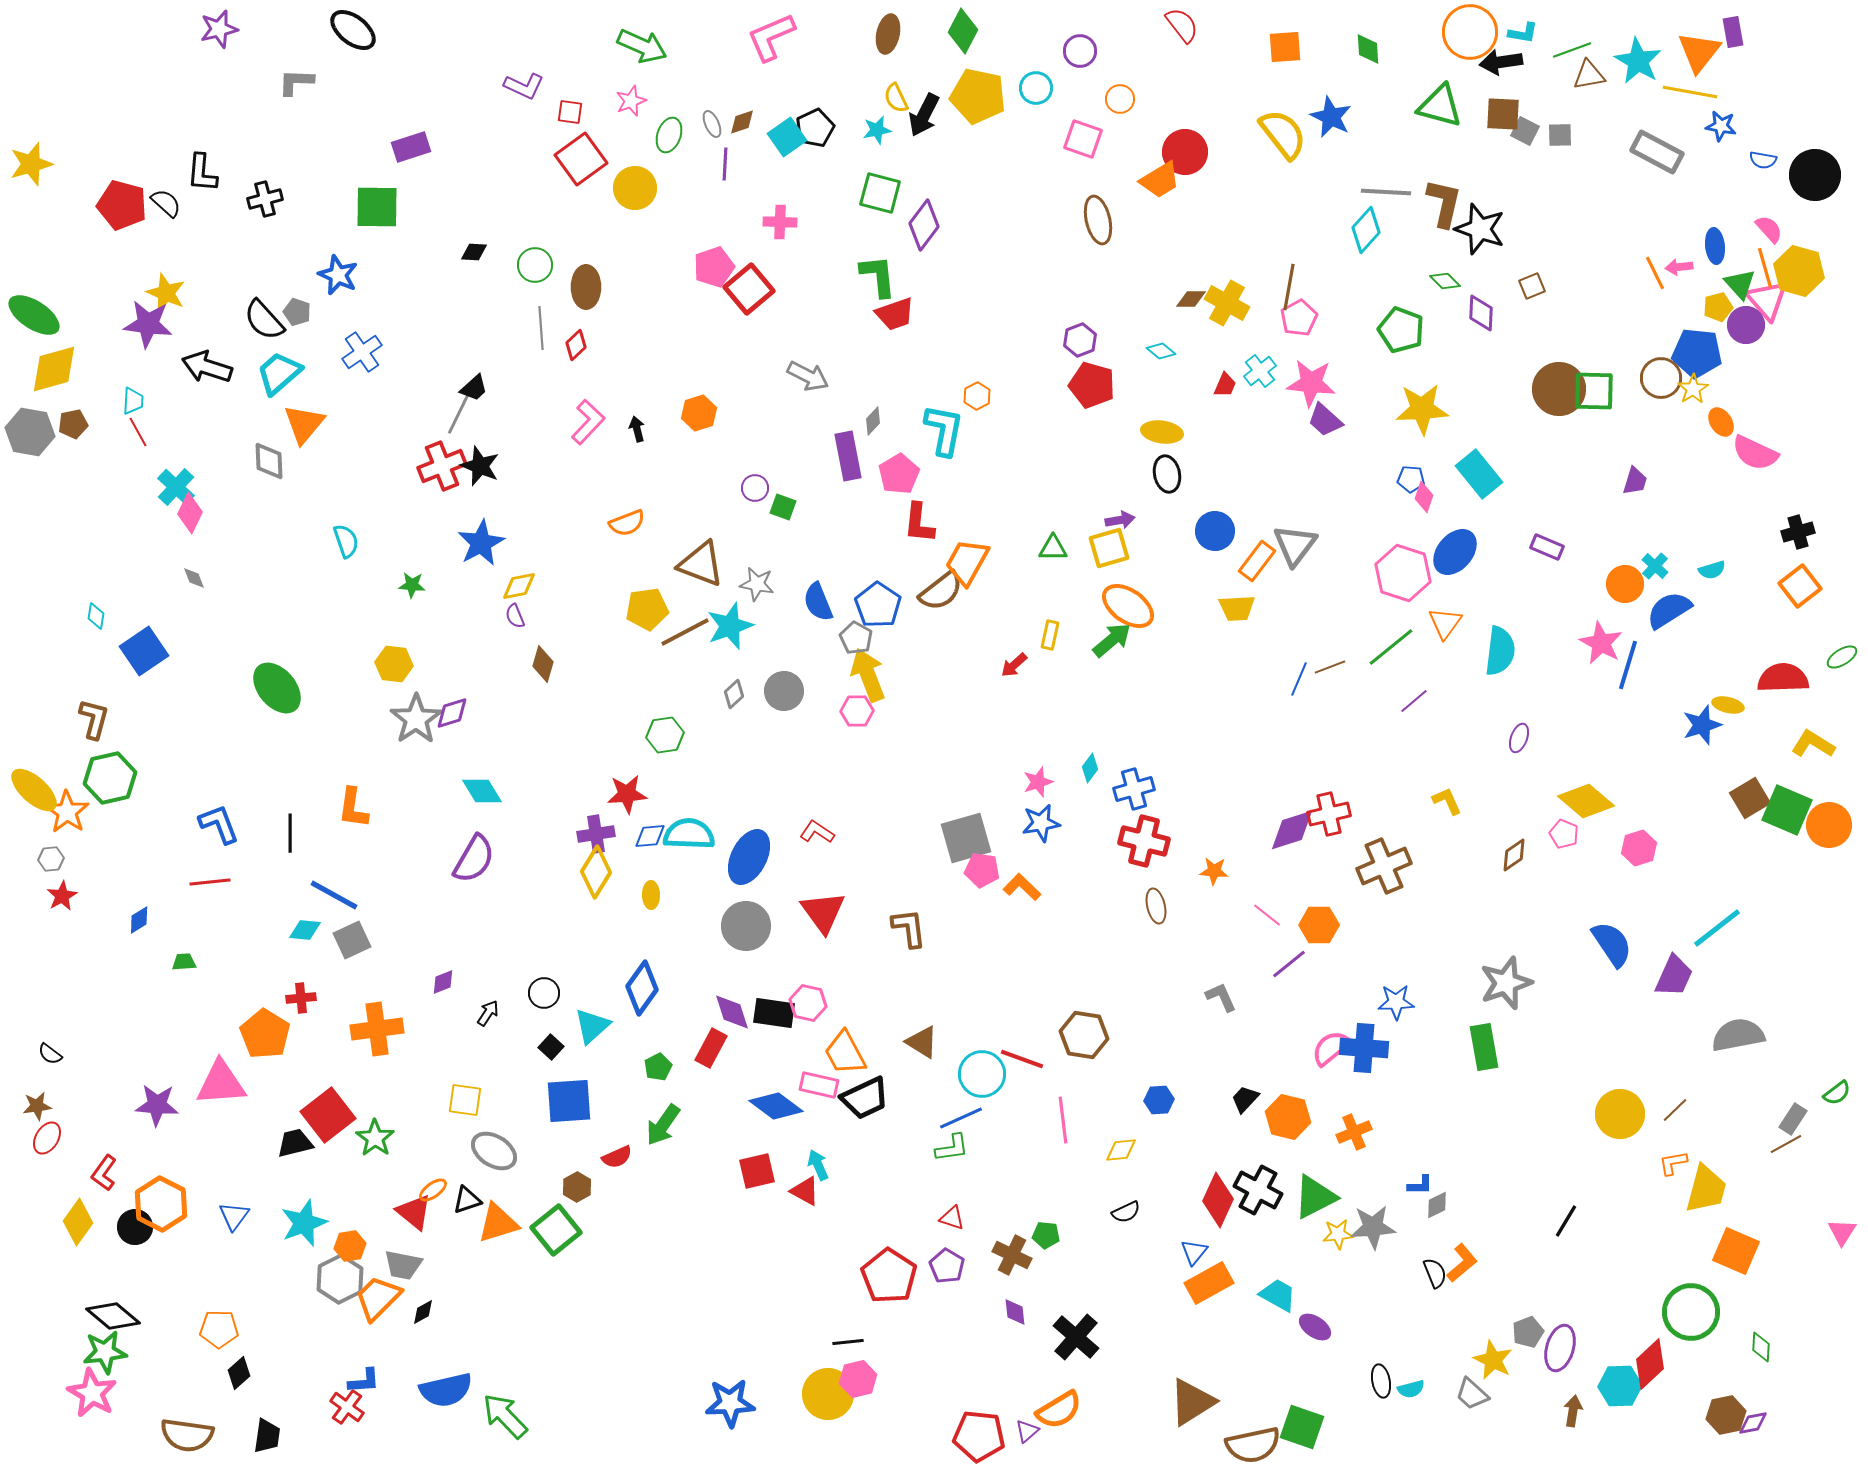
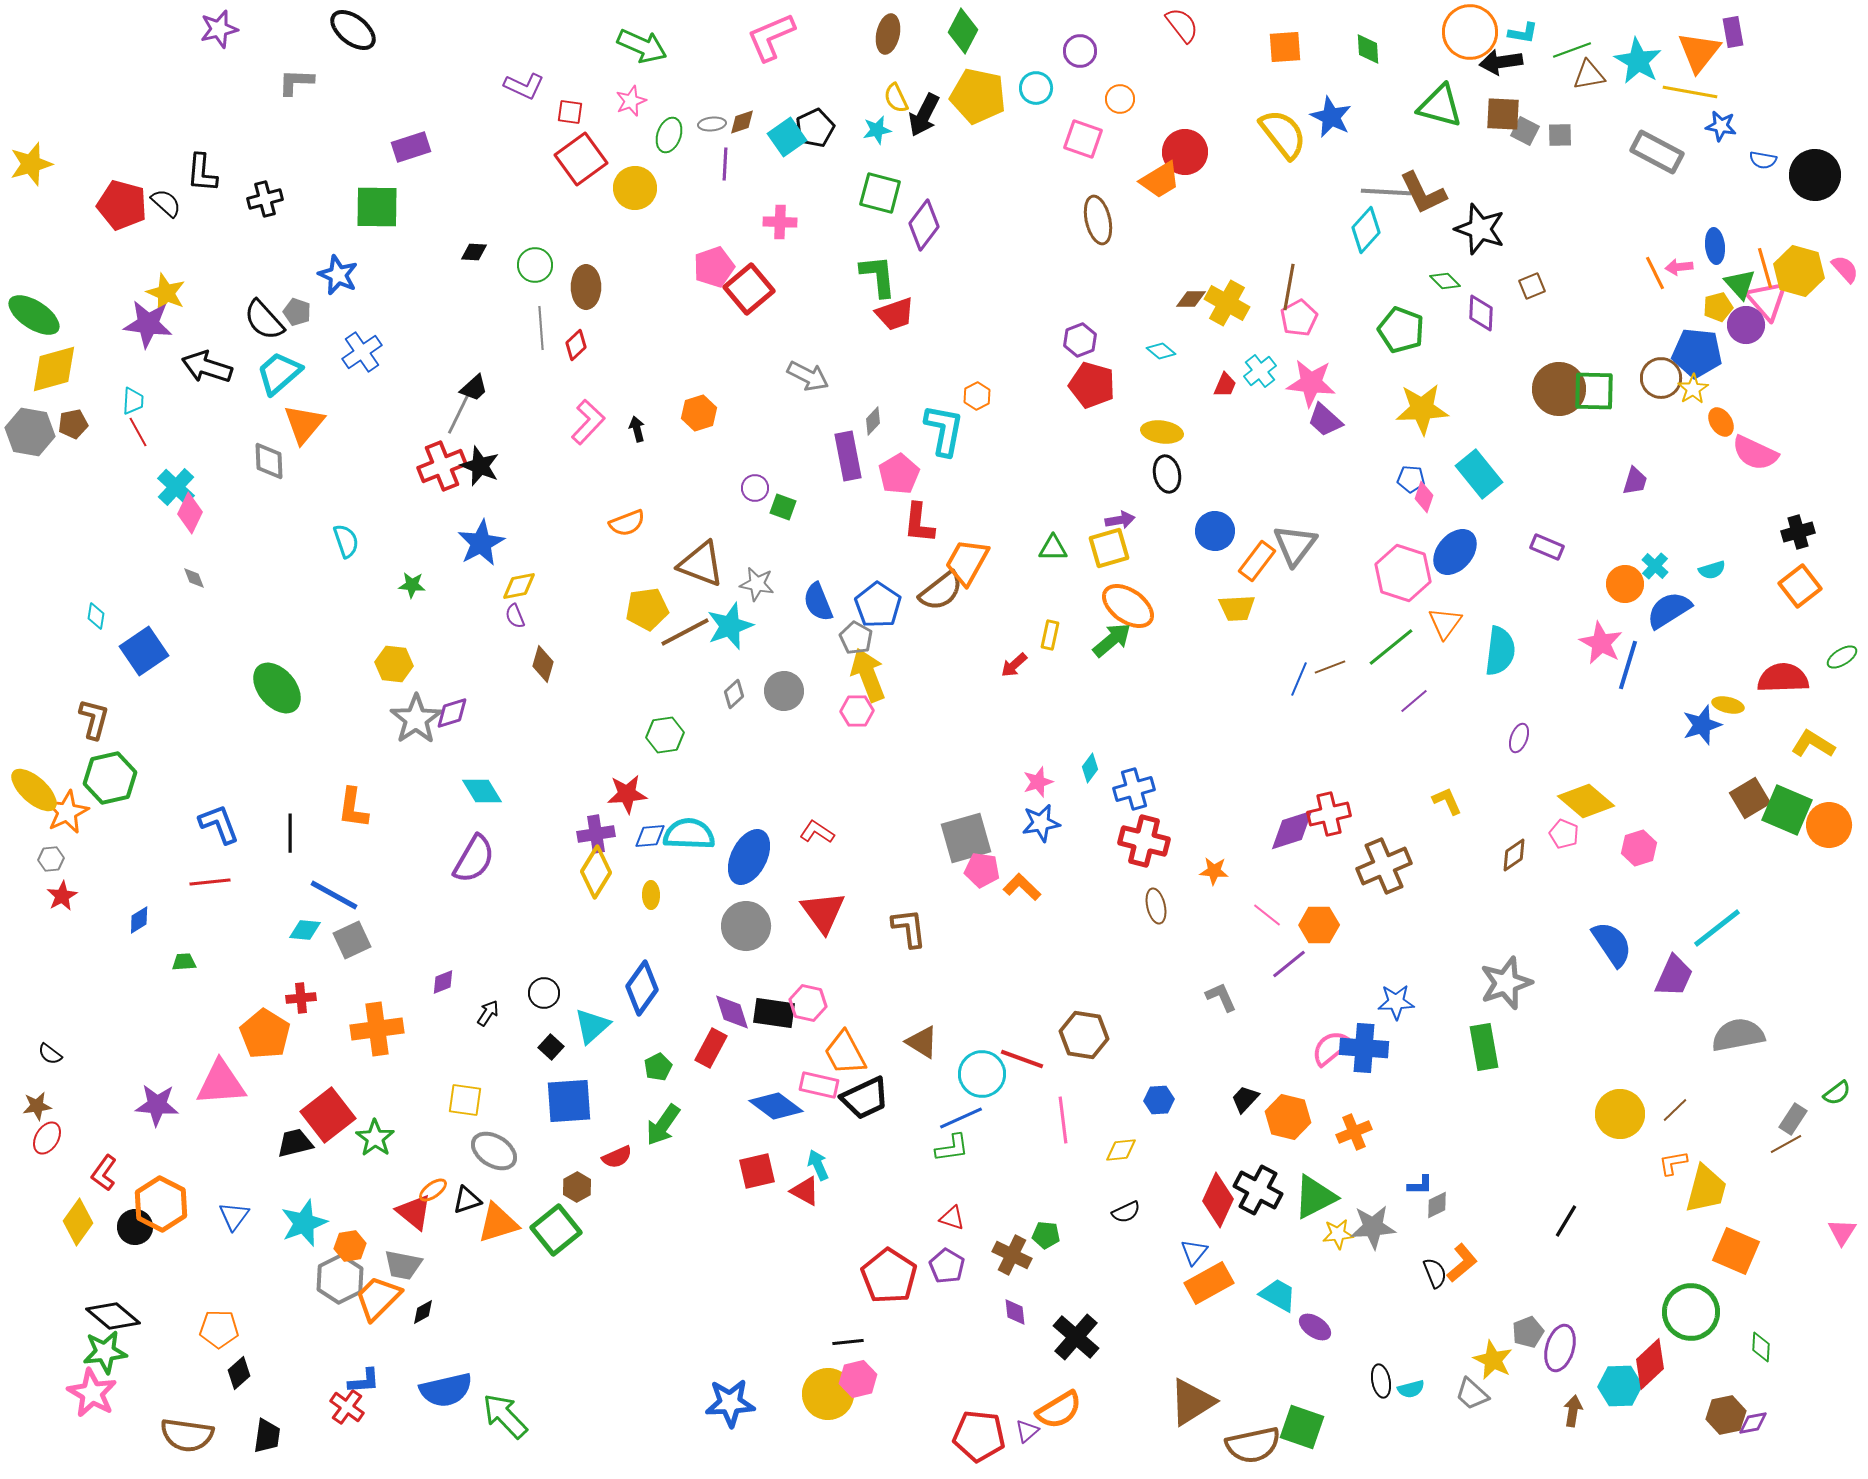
gray ellipse at (712, 124): rotated 72 degrees counterclockwise
brown L-shape at (1444, 203): moved 21 px left, 10 px up; rotated 141 degrees clockwise
pink semicircle at (1769, 229): moved 76 px right, 40 px down
orange star at (67, 812): rotated 12 degrees clockwise
